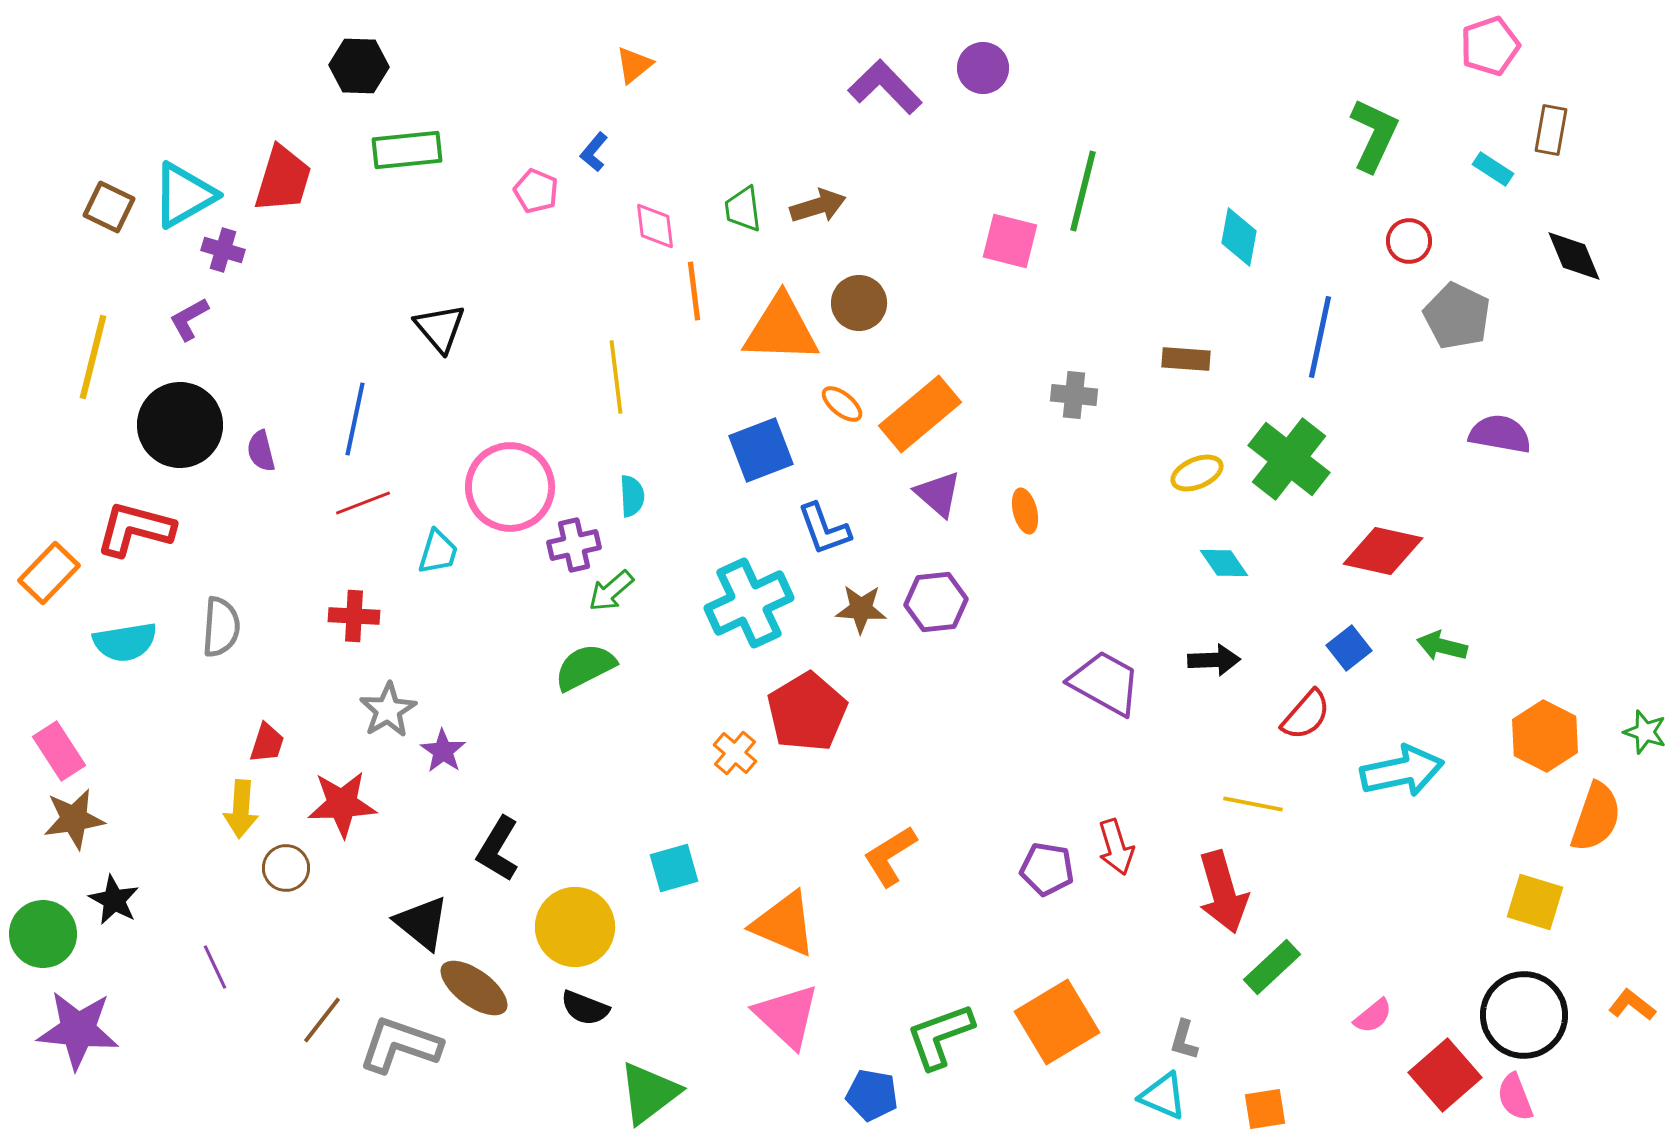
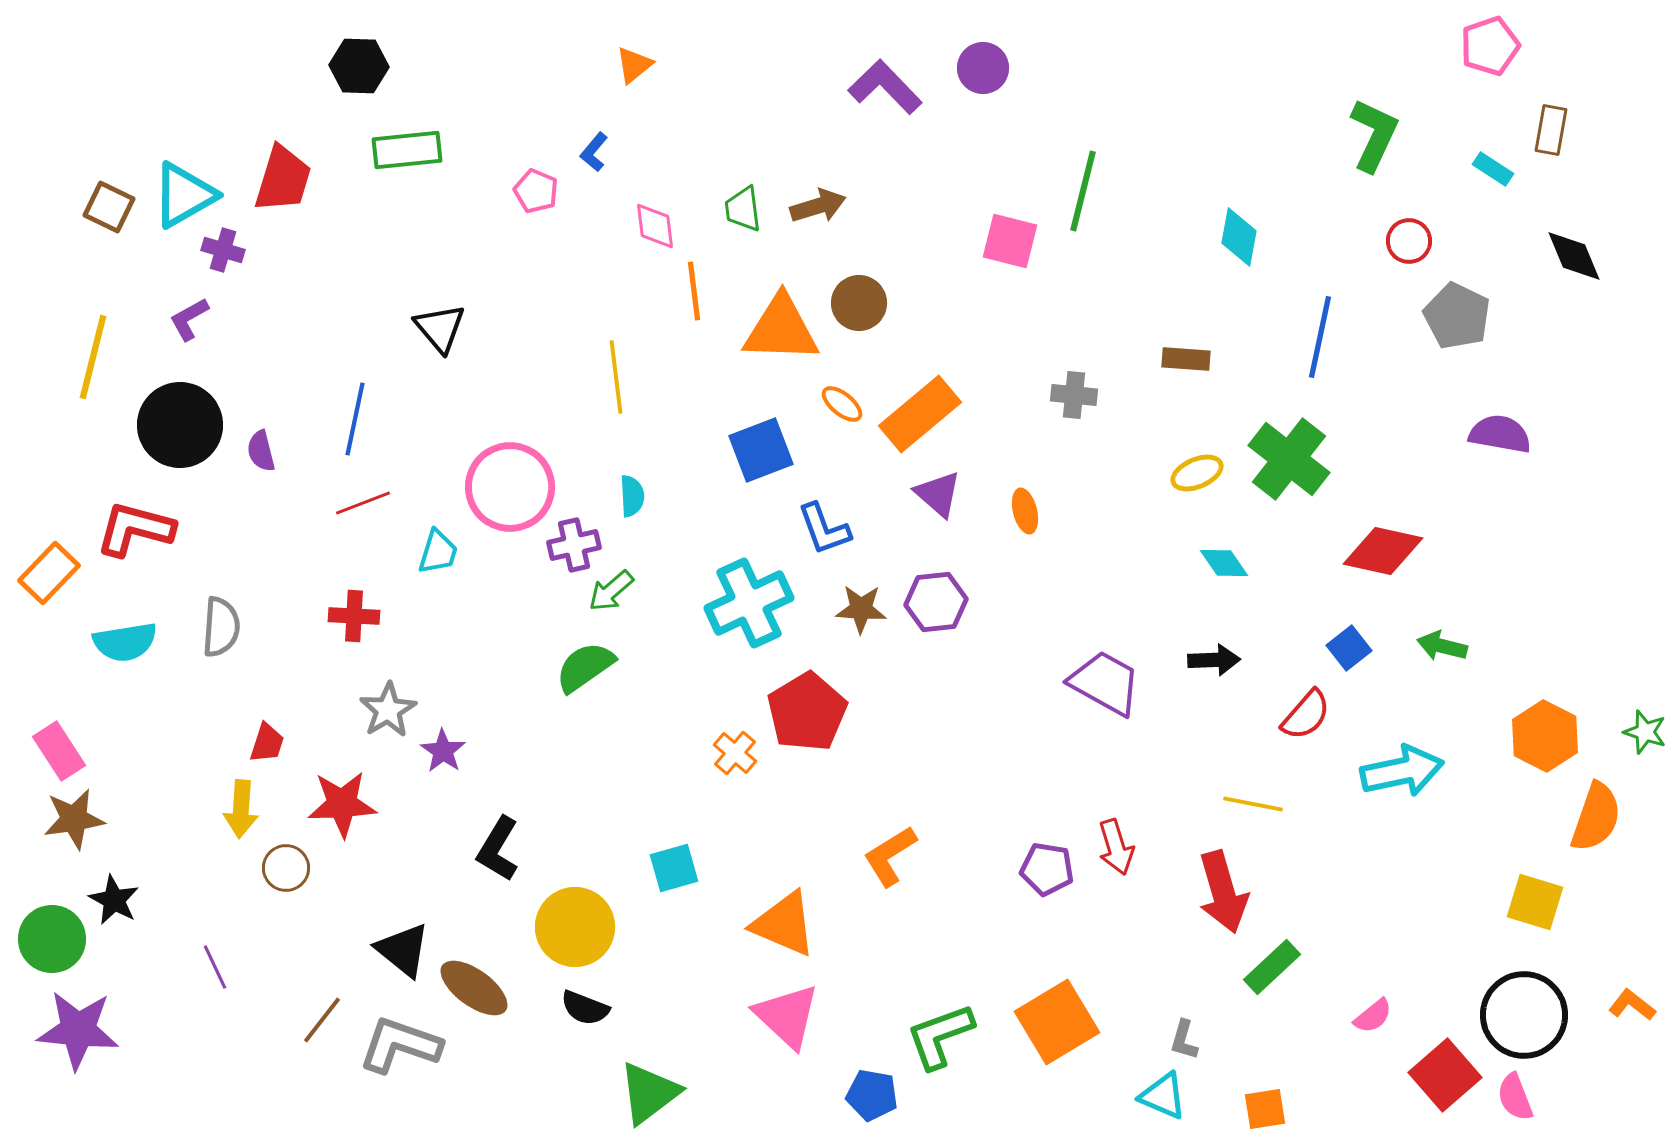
green semicircle at (585, 667): rotated 8 degrees counterclockwise
black triangle at (422, 923): moved 19 px left, 27 px down
green circle at (43, 934): moved 9 px right, 5 px down
